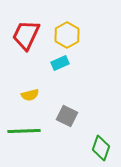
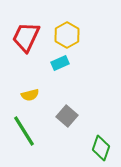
red trapezoid: moved 2 px down
gray square: rotated 15 degrees clockwise
green line: rotated 60 degrees clockwise
